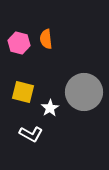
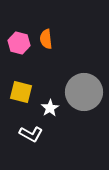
yellow square: moved 2 px left
